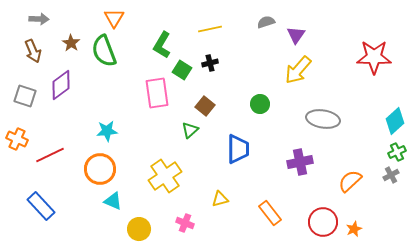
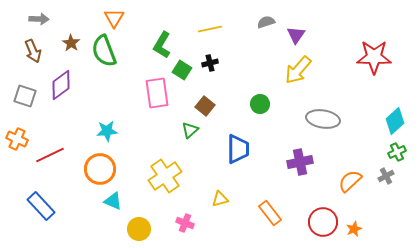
gray cross: moved 5 px left, 1 px down
